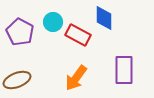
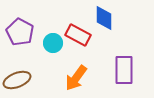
cyan circle: moved 21 px down
